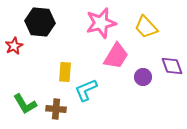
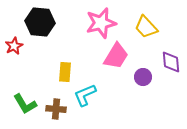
purple diamond: moved 1 px left, 4 px up; rotated 15 degrees clockwise
cyan L-shape: moved 1 px left, 5 px down
